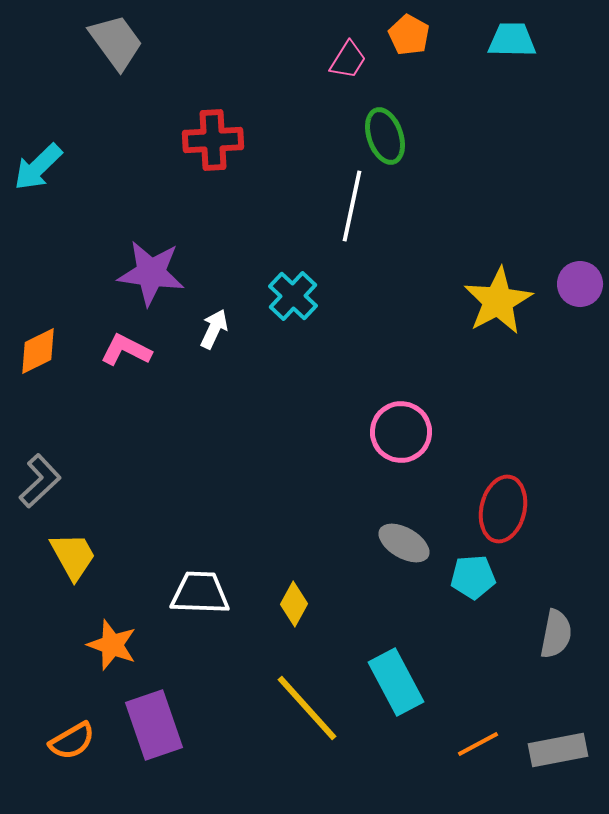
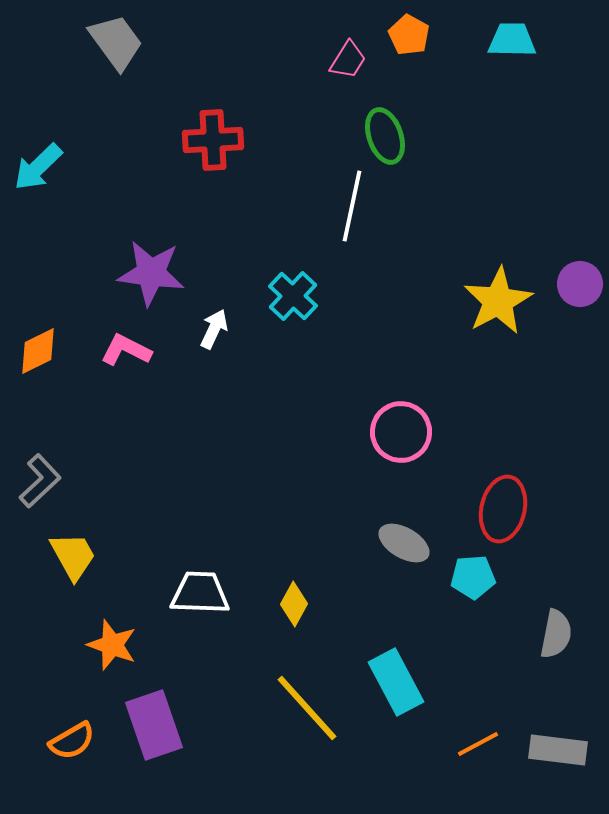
gray rectangle: rotated 18 degrees clockwise
